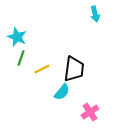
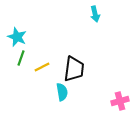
yellow line: moved 2 px up
cyan semicircle: rotated 48 degrees counterclockwise
pink cross: moved 30 px right, 11 px up; rotated 18 degrees clockwise
